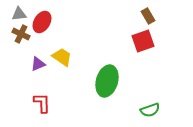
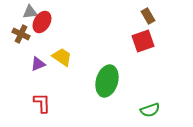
gray triangle: moved 11 px right, 2 px up
